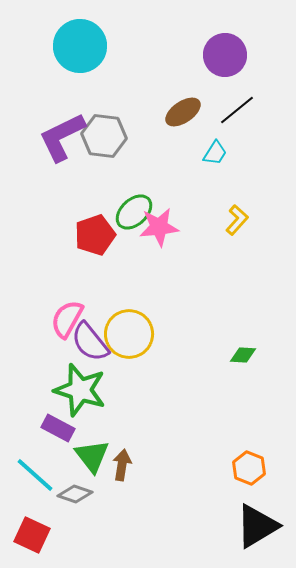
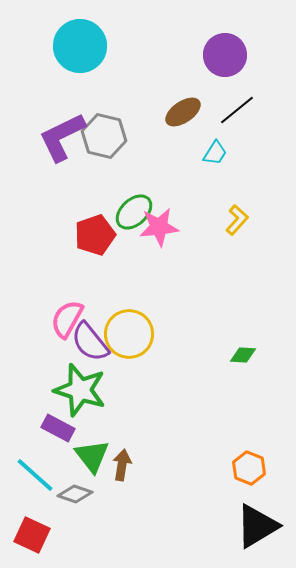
gray hexagon: rotated 6 degrees clockwise
